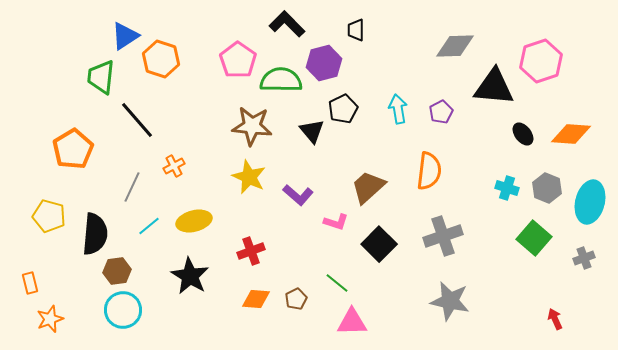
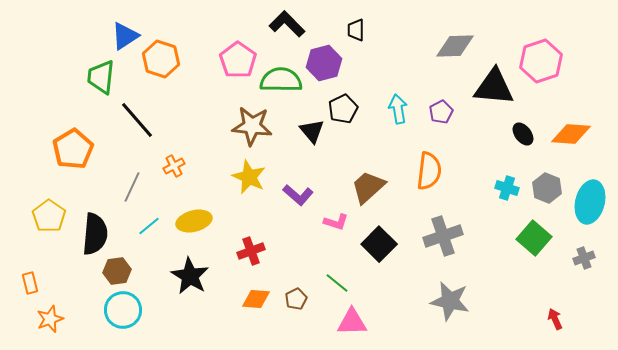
yellow pentagon at (49, 216): rotated 20 degrees clockwise
